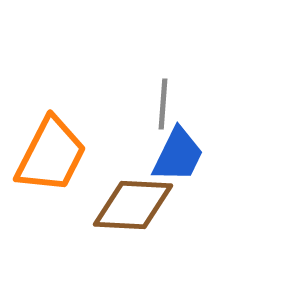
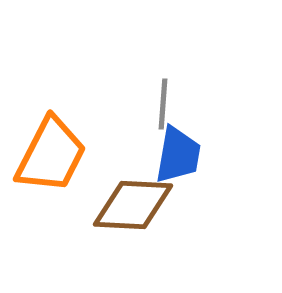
blue trapezoid: rotated 16 degrees counterclockwise
